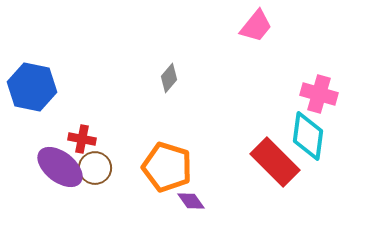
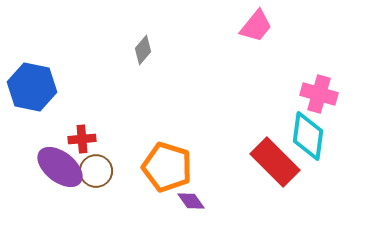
gray diamond: moved 26 px left, 28 px up
red cross: rotated 16 degrees counterclockwise
brown circle: moved 1 px right, 3 px down
